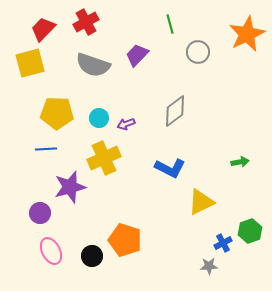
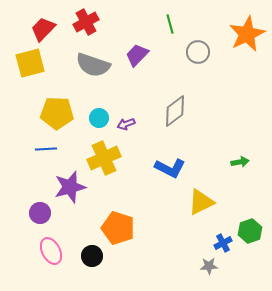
orange pentagon: moved 7 px left, 12 px up
